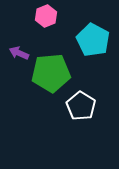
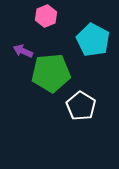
purple arrow: moved 4 px right, 2 px up
